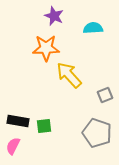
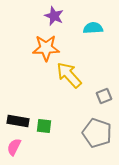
gray square: moved 1 px left, 1 px down
green square: rotated 14 degrees clockwise
pink semicircle: moved 1 px right, 1 px down
